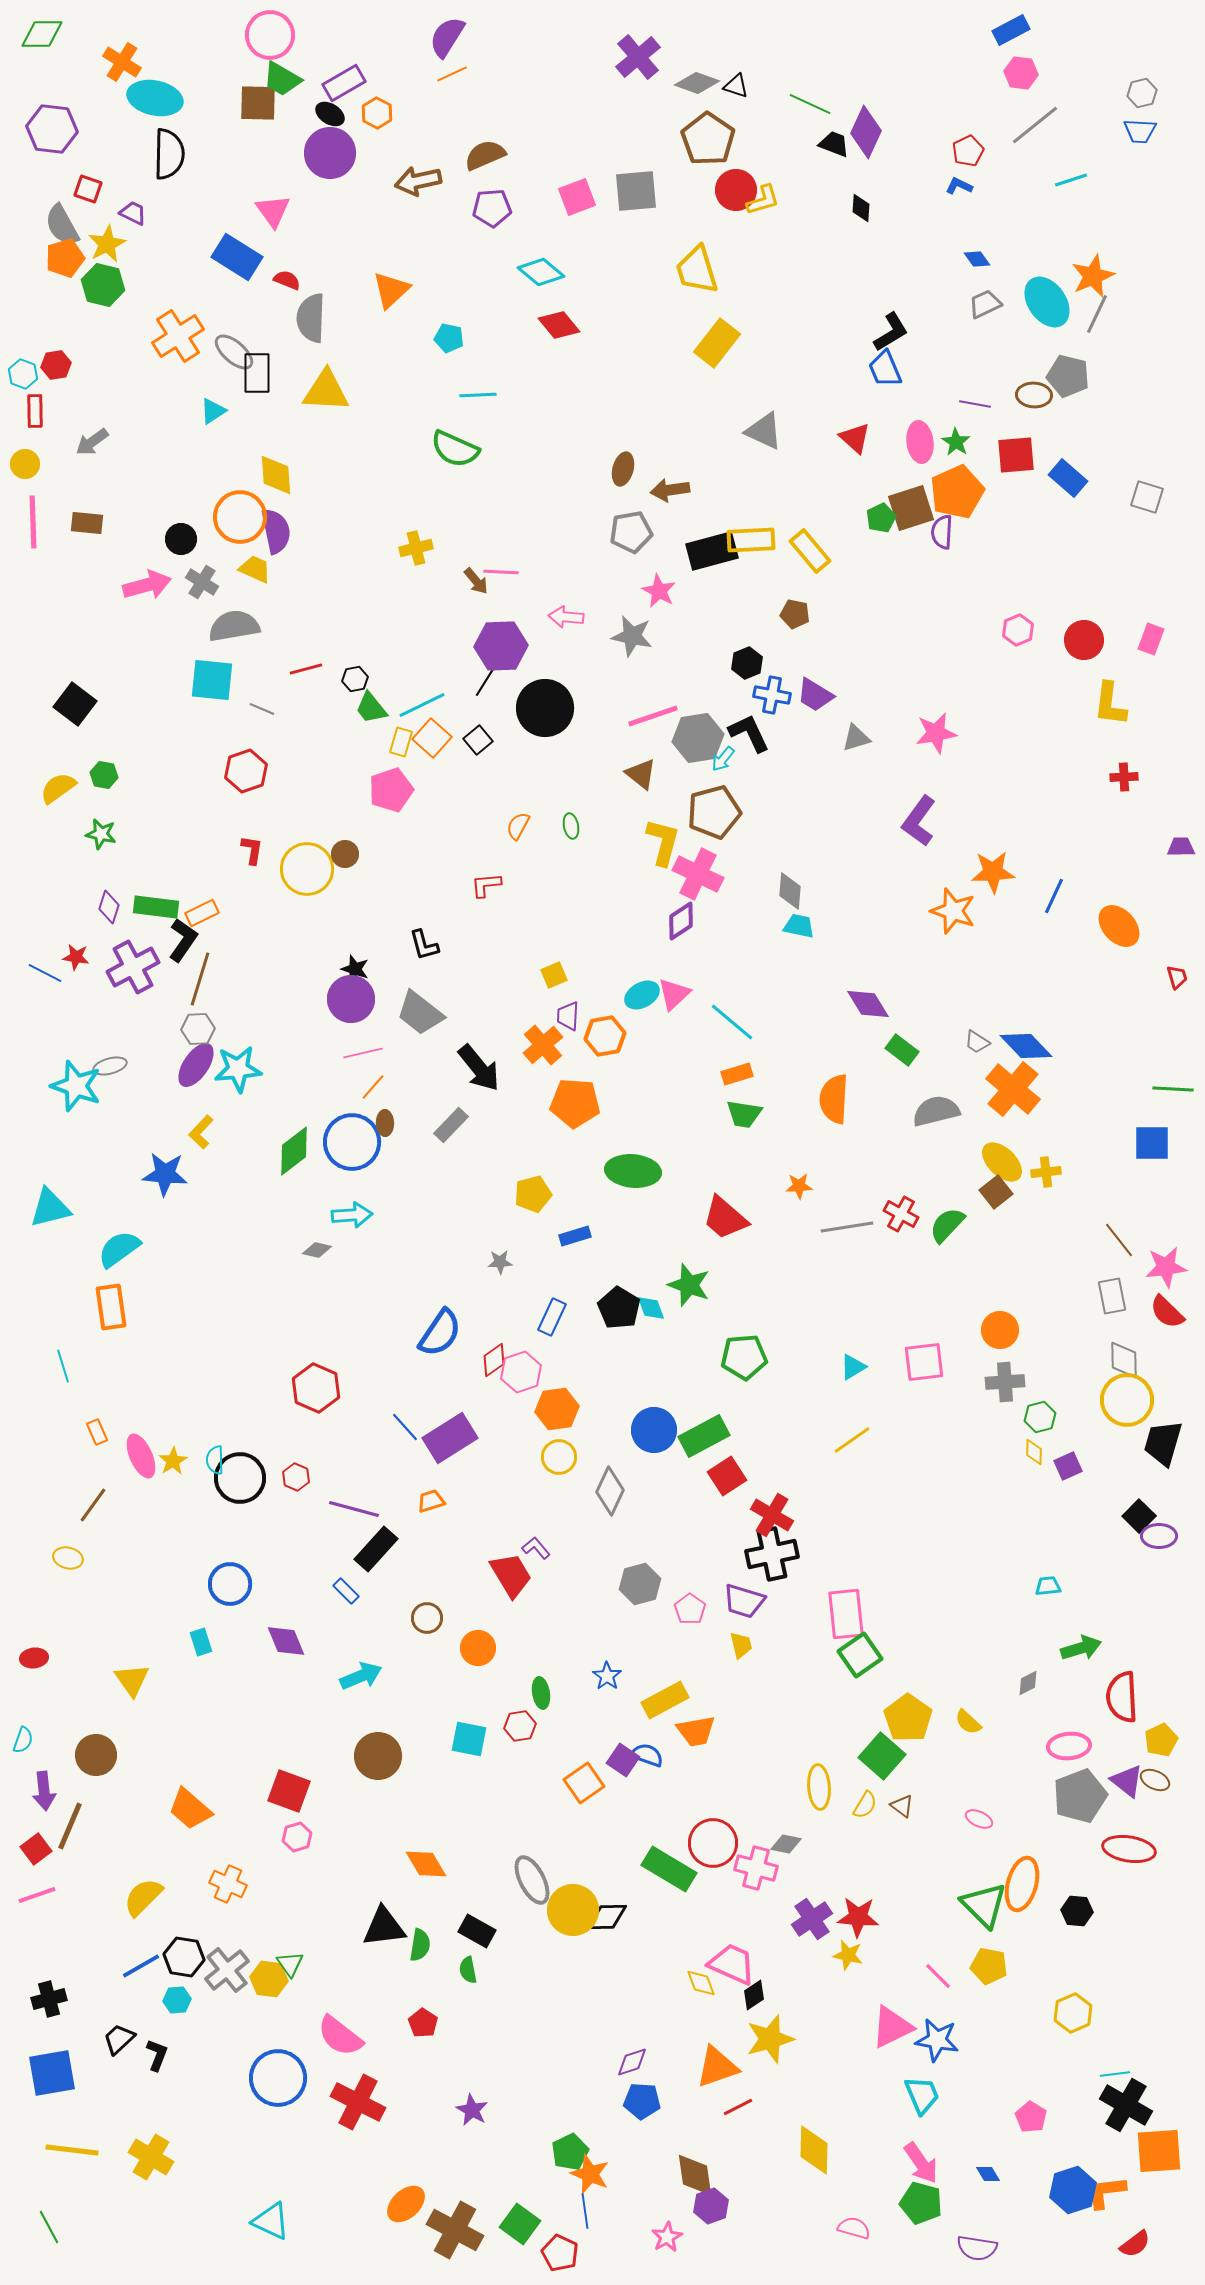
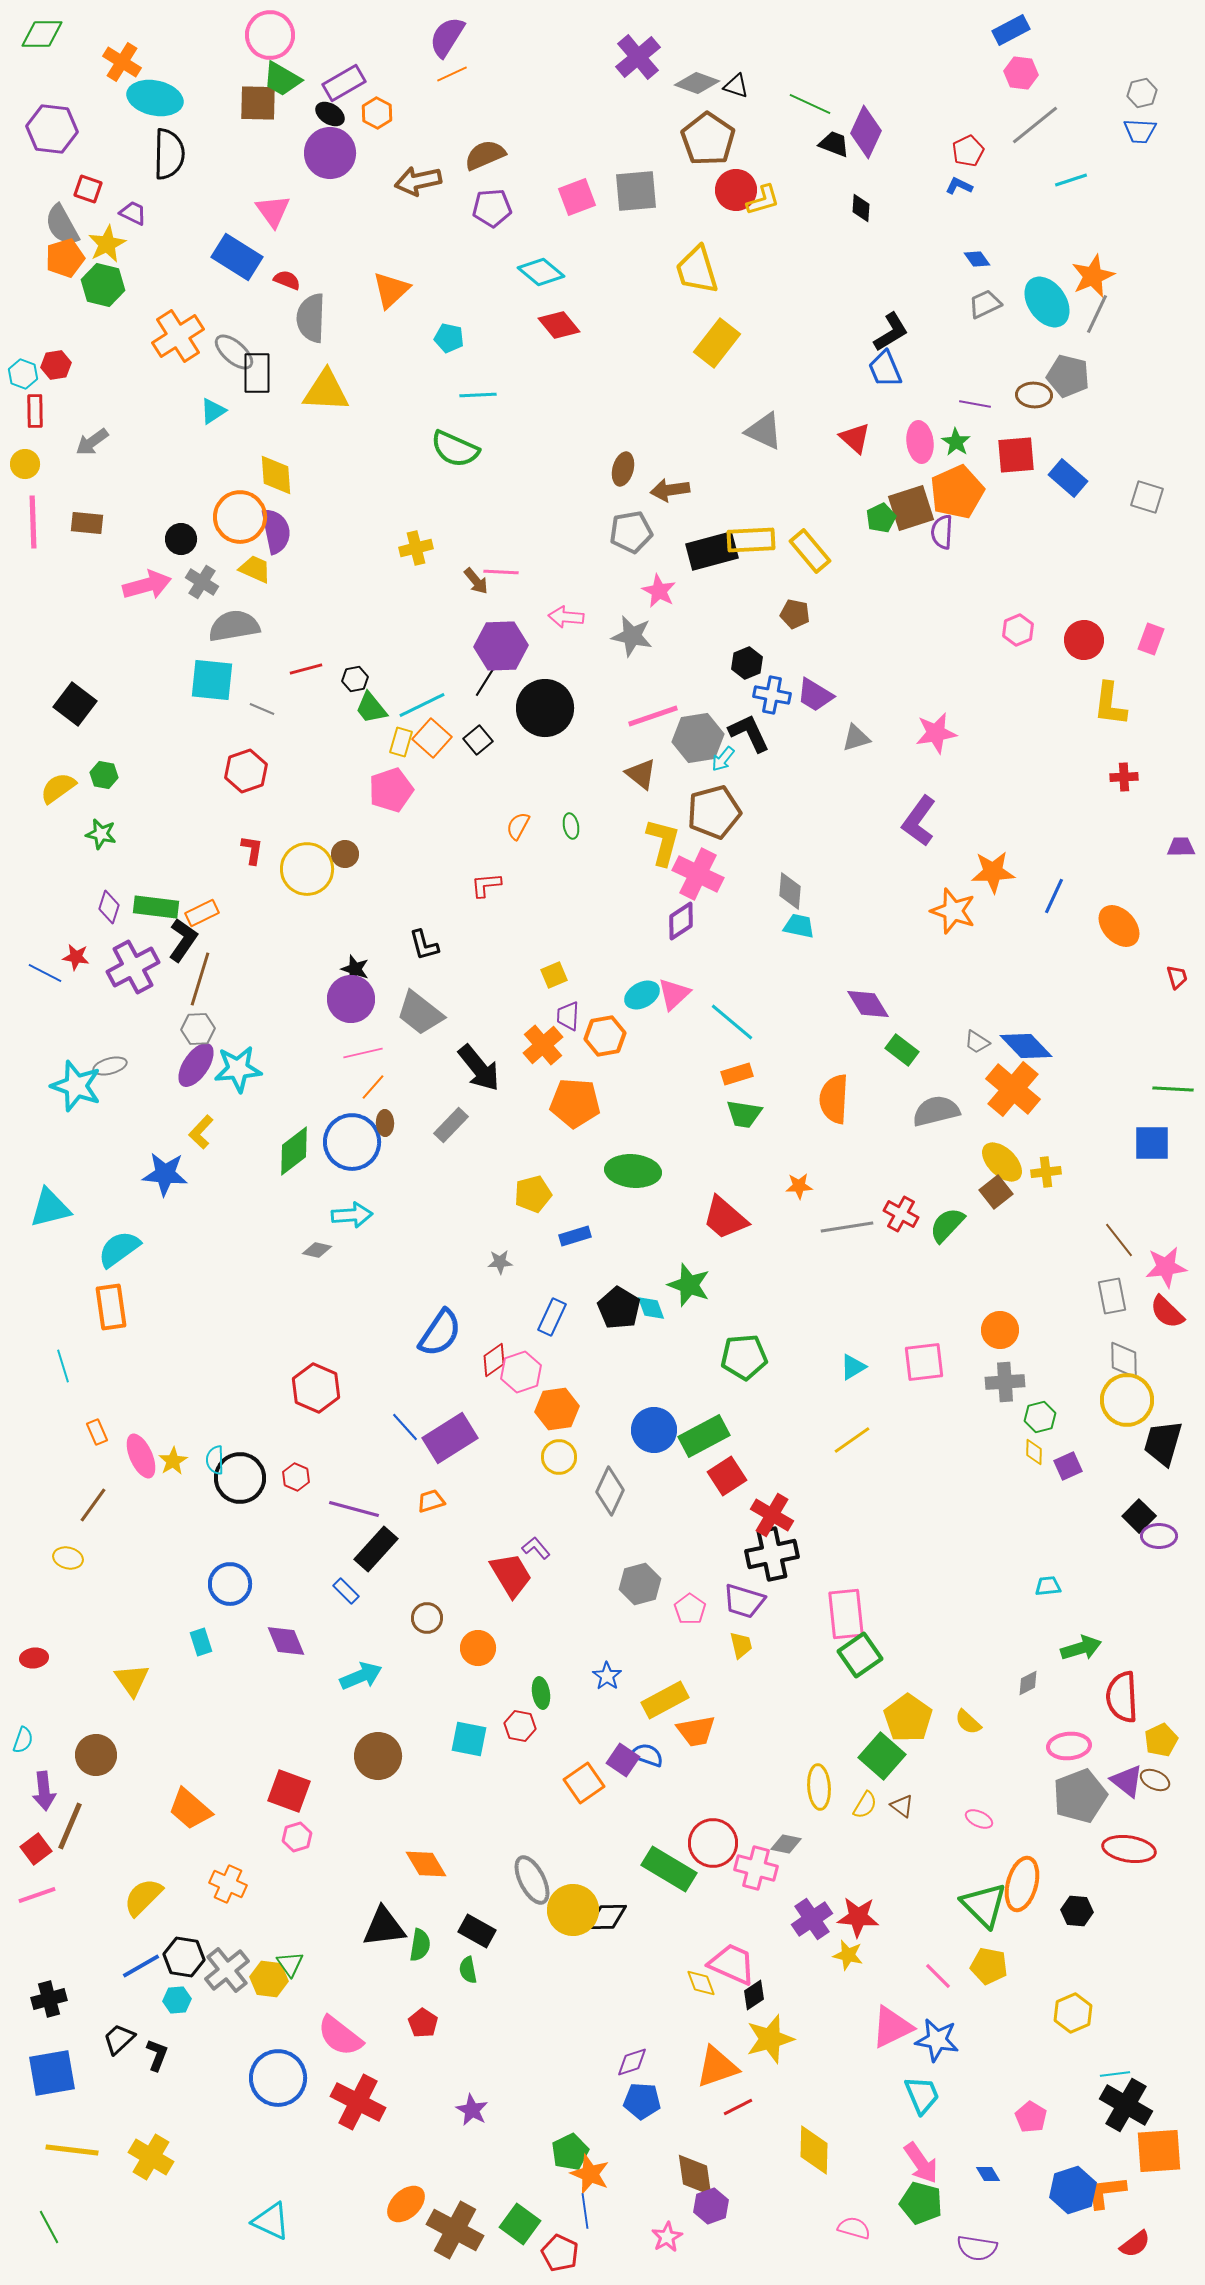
red hexagon at (520, 1726): rotated 20 degrees clockwise
